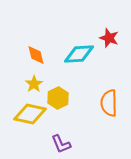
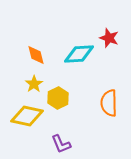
yellow diamond: moved 3 px left, 2 px down
